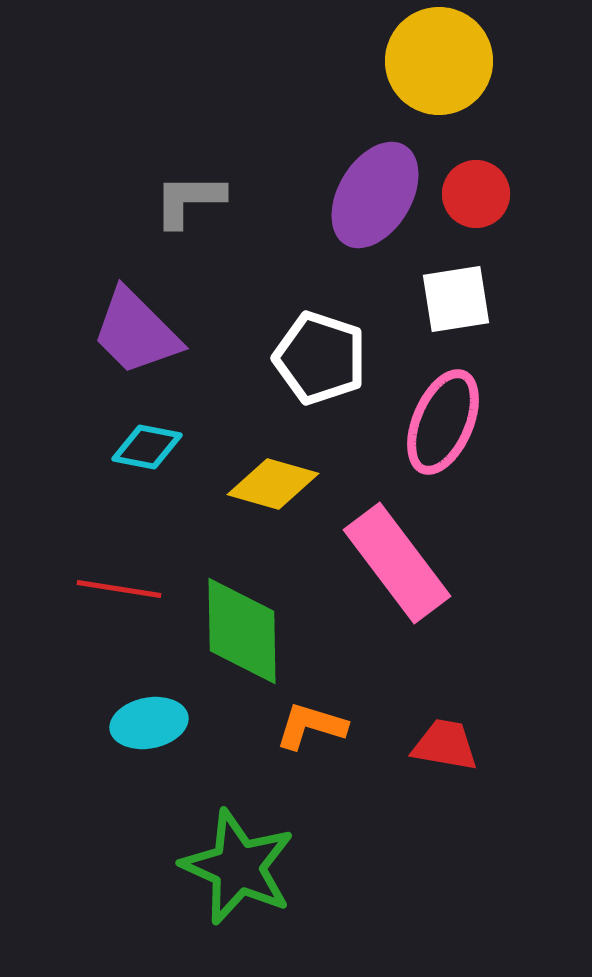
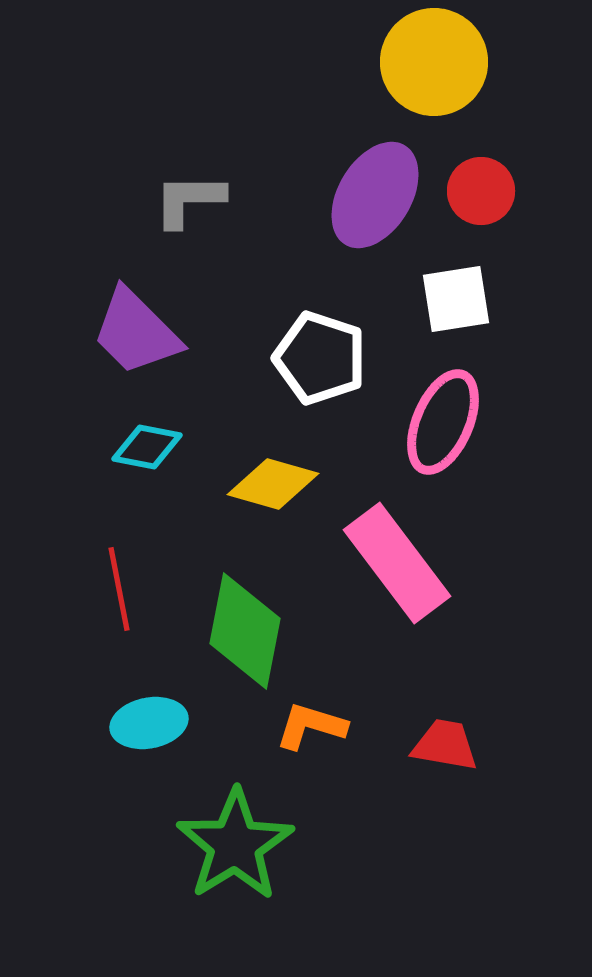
yellow circle: moved 5 px left, 1 px down
red circle: moved 5 px right, 3 px up
red line: rotated 70 degrees clockwise
green diamond: moved 3 px right; rotated 12 degrees clockwise
green star: moved 3 px left, 22 px up; rotated 16 degrees clockwise
